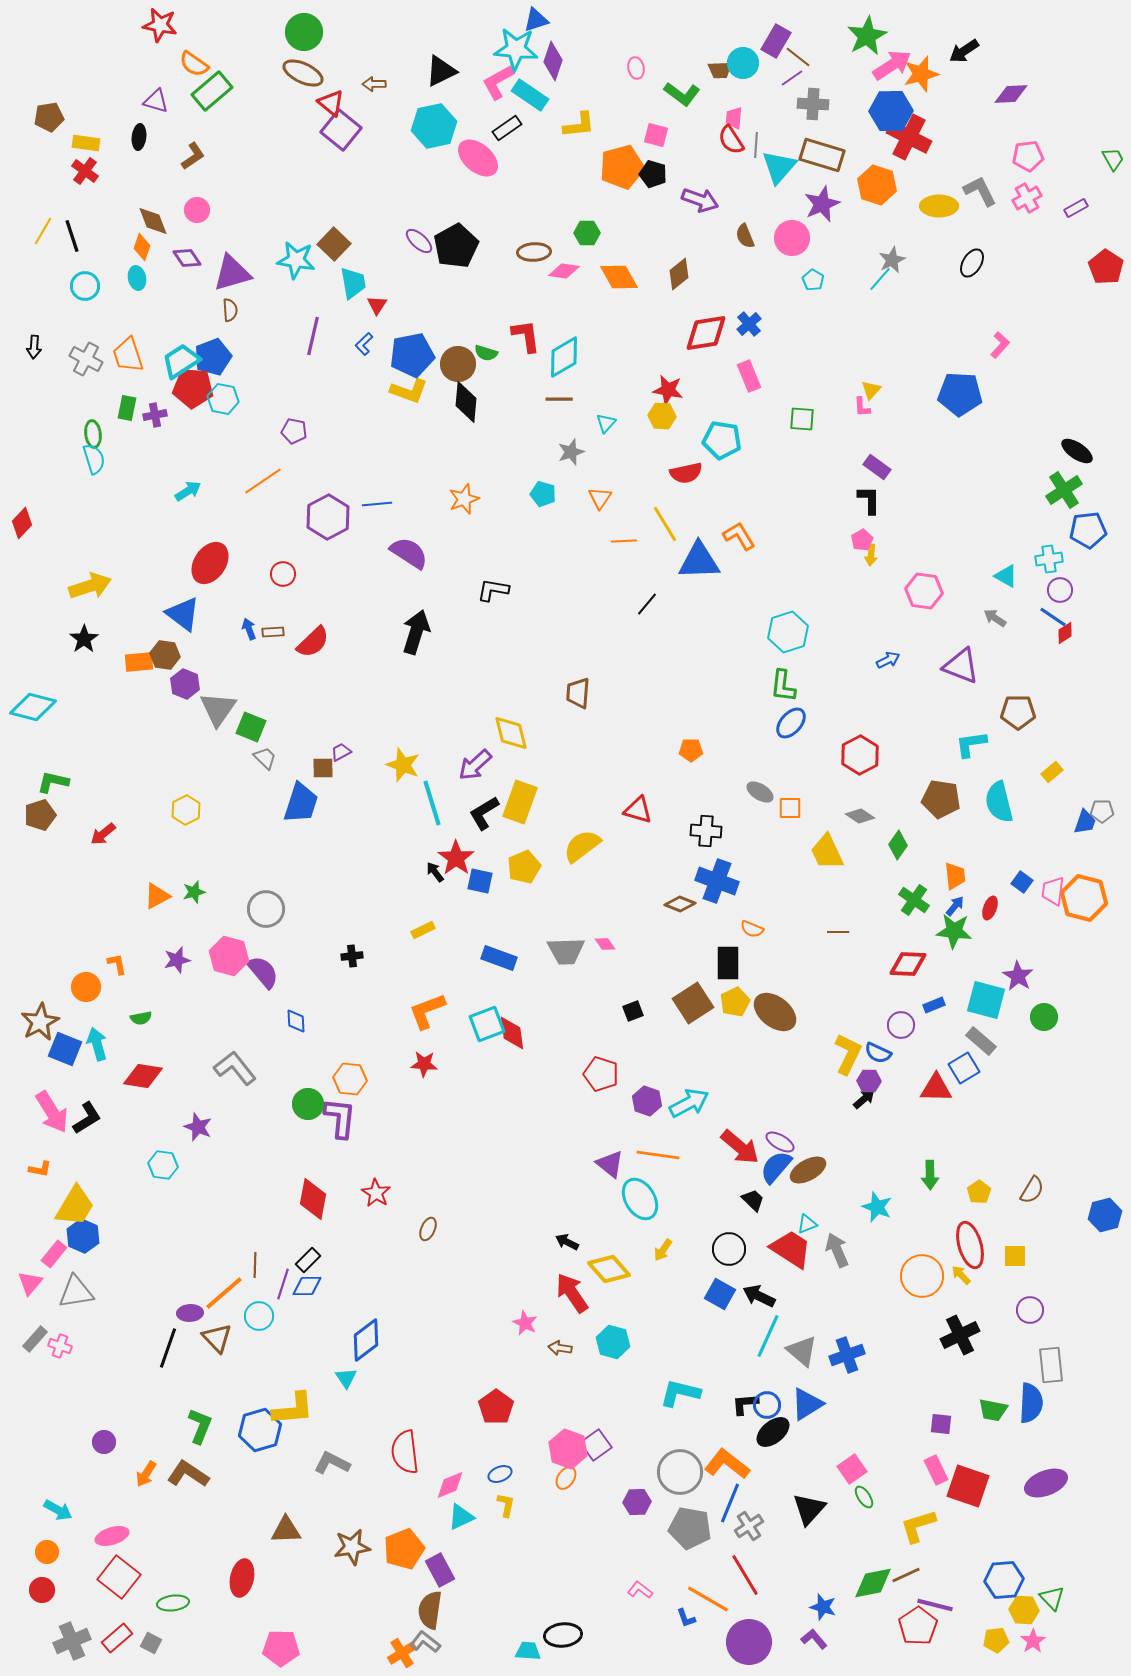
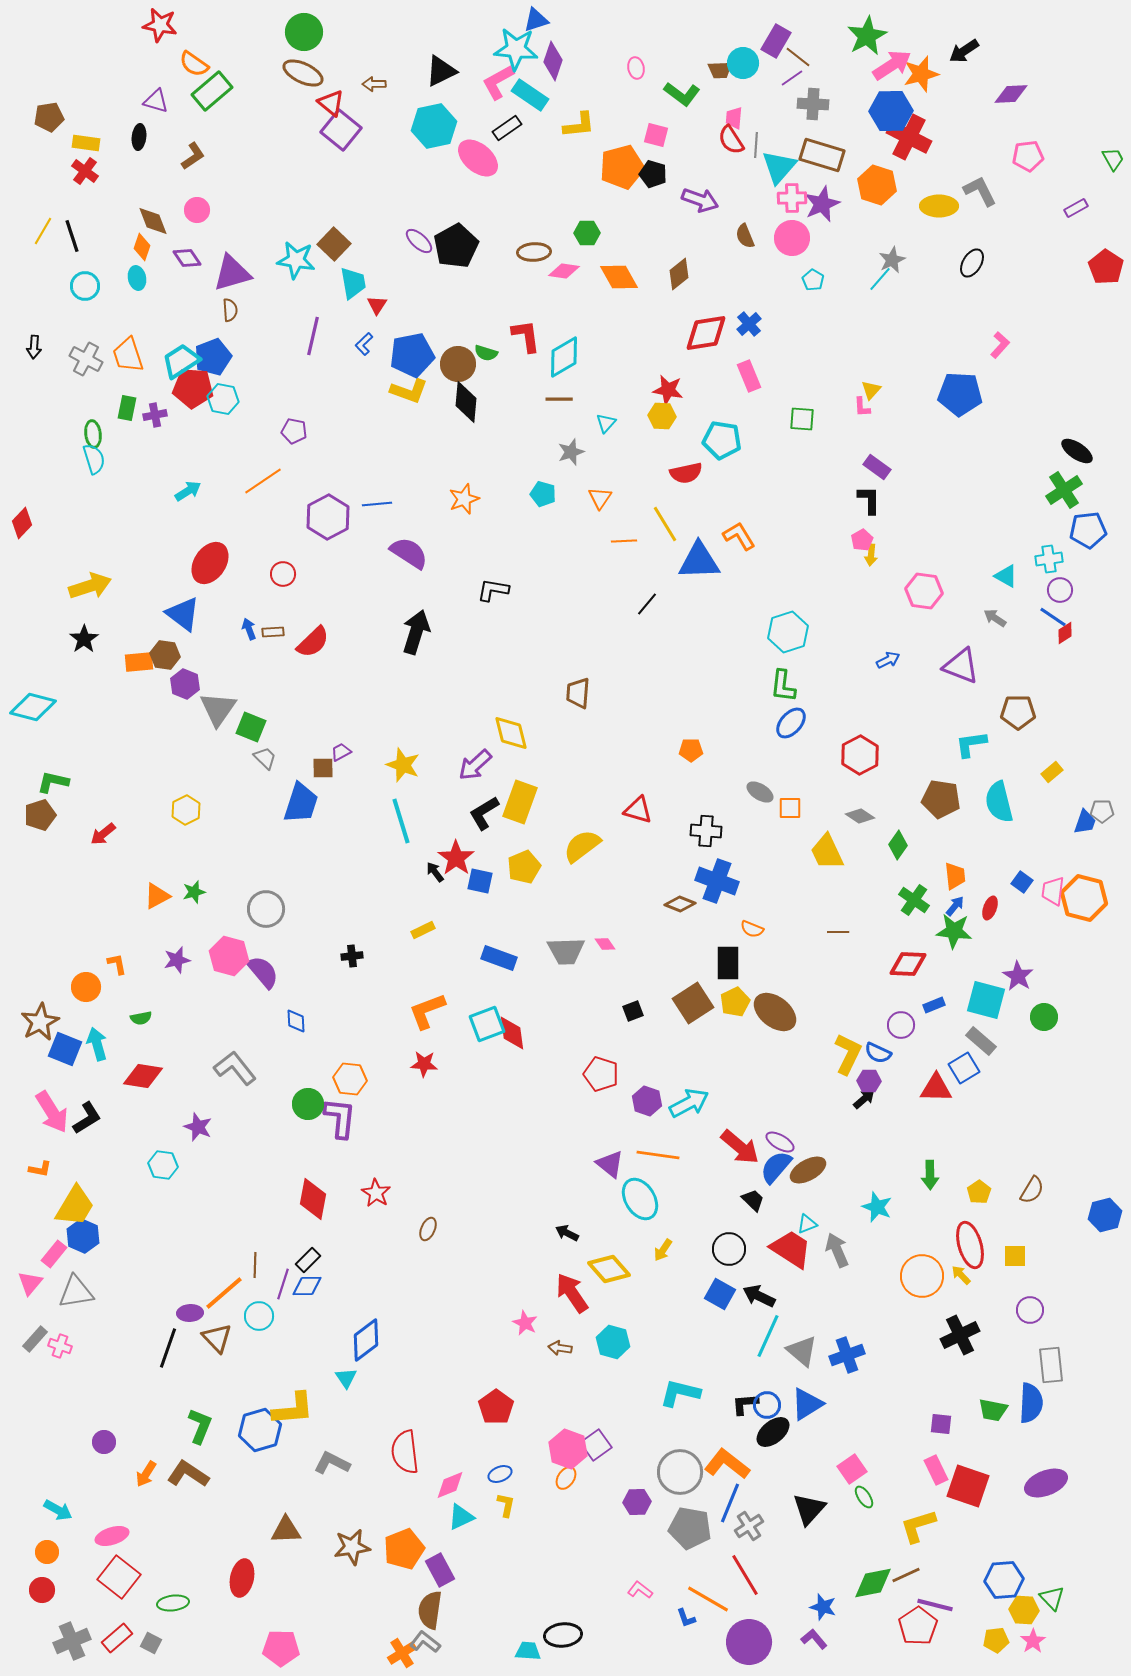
pink cross at (1027, 198): moved 235 px left; rotated 28 degrees clockwise
cyan line at (432, 803): moved 31 px left, 18 px down
black arrow at (567, 1242): moved 9 px up
